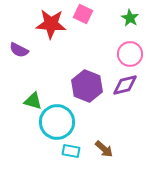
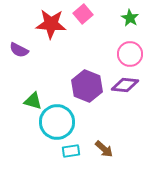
pink square: rotated 24 degrees clockwise
purple diamond: rotated 20 degrees clockwise
cyan rectangle: rotated 18 degrees counterclockwise
